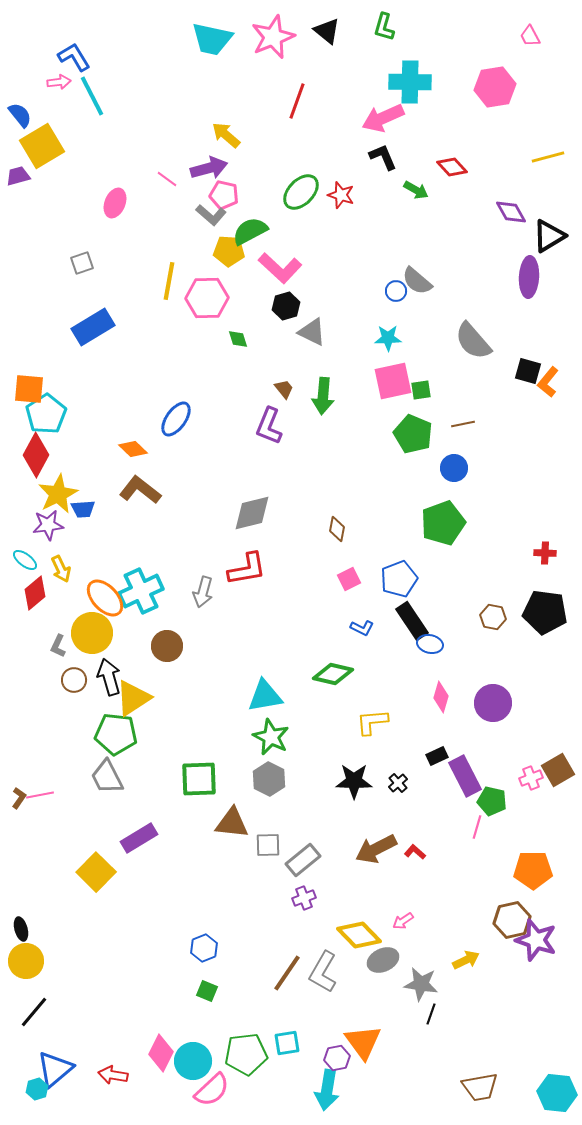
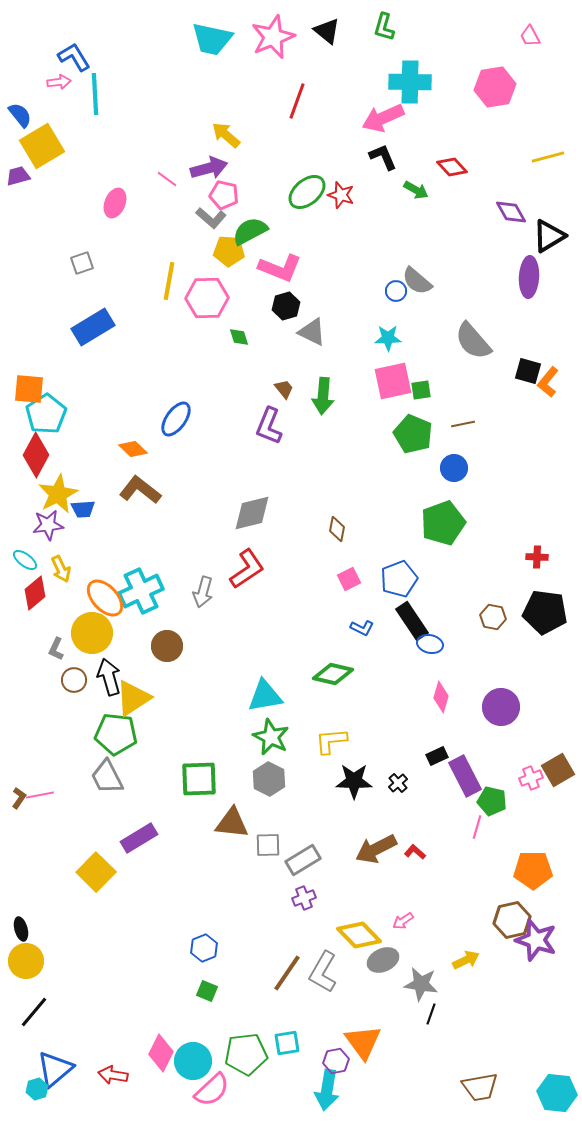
cyan line at (92, 96): moved 3 px right, 2 px up; rotated 24 degrees clockwise
green ellipse at (301, 192): moved 6 px right; rotated 6 degrees clockwise
gray L-shape at (211, 215): moved 3 px down
pink L-shape at (280, 268): rotated 21 degrees counterclockwise
green diamond at (238, 339): moved 1 px right, 2 px up
red cross at (545, 553): moved 8 px left, 4 px down
red L-shape at (247, 569): rotated 24 degrees counterclockwise
gray L-shape at (58, 646): moved 2 px left, 3 px down
purple circle at (493, 703): moved 8 px right, 4 px down
yellow L-shape at (372, 722): moved 41 px left, 19 px down
gray rectangle at (303, 860): rotated 8 degrees clockwise
purple hexagon at (337, 1058): moved 1 px left, 3 px down
